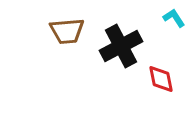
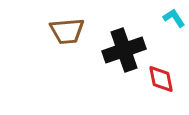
black cross: moved 3 px right, 4 px down; rotated 9 degrees clockwise
